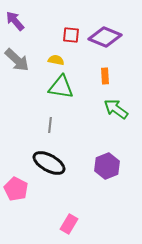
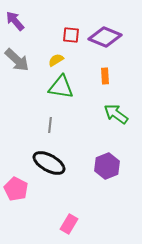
yellow semicircle: rotated 42 degrees counterclockwise
green arrow: moved 5 px down
